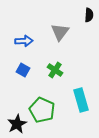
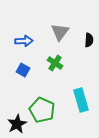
black semicircle: moved 25 px down
green cross: moved 7 px up
